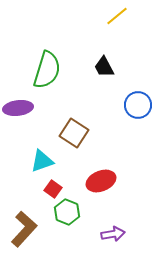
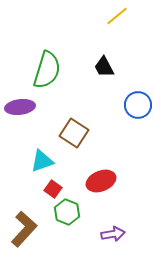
purple ellipse: moved 2 px right, 1 px up
